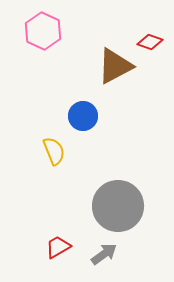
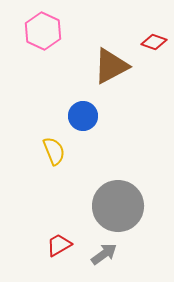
red diamond: moved 4 px right
brown triangle: moved 4 px left
red trapezoid: moved 1 px right, 2 px up
